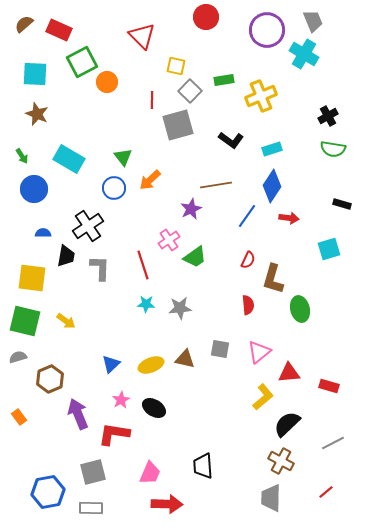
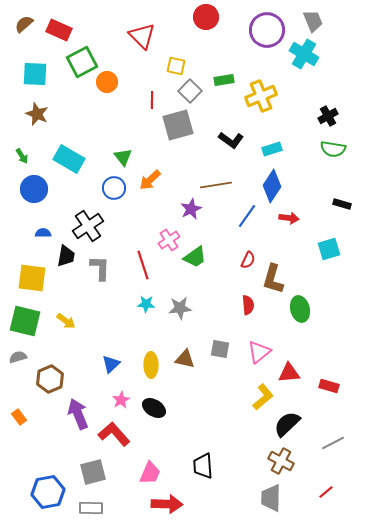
yellow ellipse at (151, 365): rotated 70 degrees counterclockwise
red L-shape at (114, 434): rotated 40 degrees clockwise
